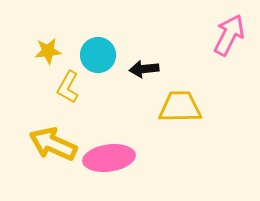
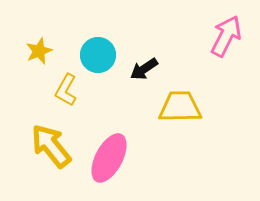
pink arrow: moved 3 px left, 1 px down
yellow star: moved 9 px left; rotated 16 degrees counterclockwise
black arrow: rotated 28 degrees counterclockwise
yellow L-shape: moved 2 px left, 3 px down
yellow arrow: moved 2 px left, 2 px down; rotated 27 degrees clockwise
pink ellipse: rotated 54 degrees counterclockwise
